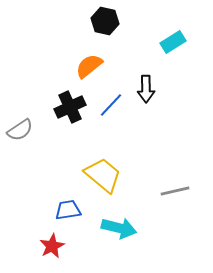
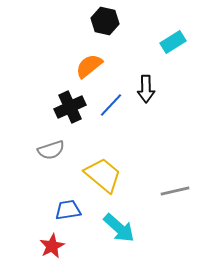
gray semicircle: moved 31 px right, 20 px down; rotated 16 degrees clockwise
cyan arrow: rotated 28 degrees clockwise
